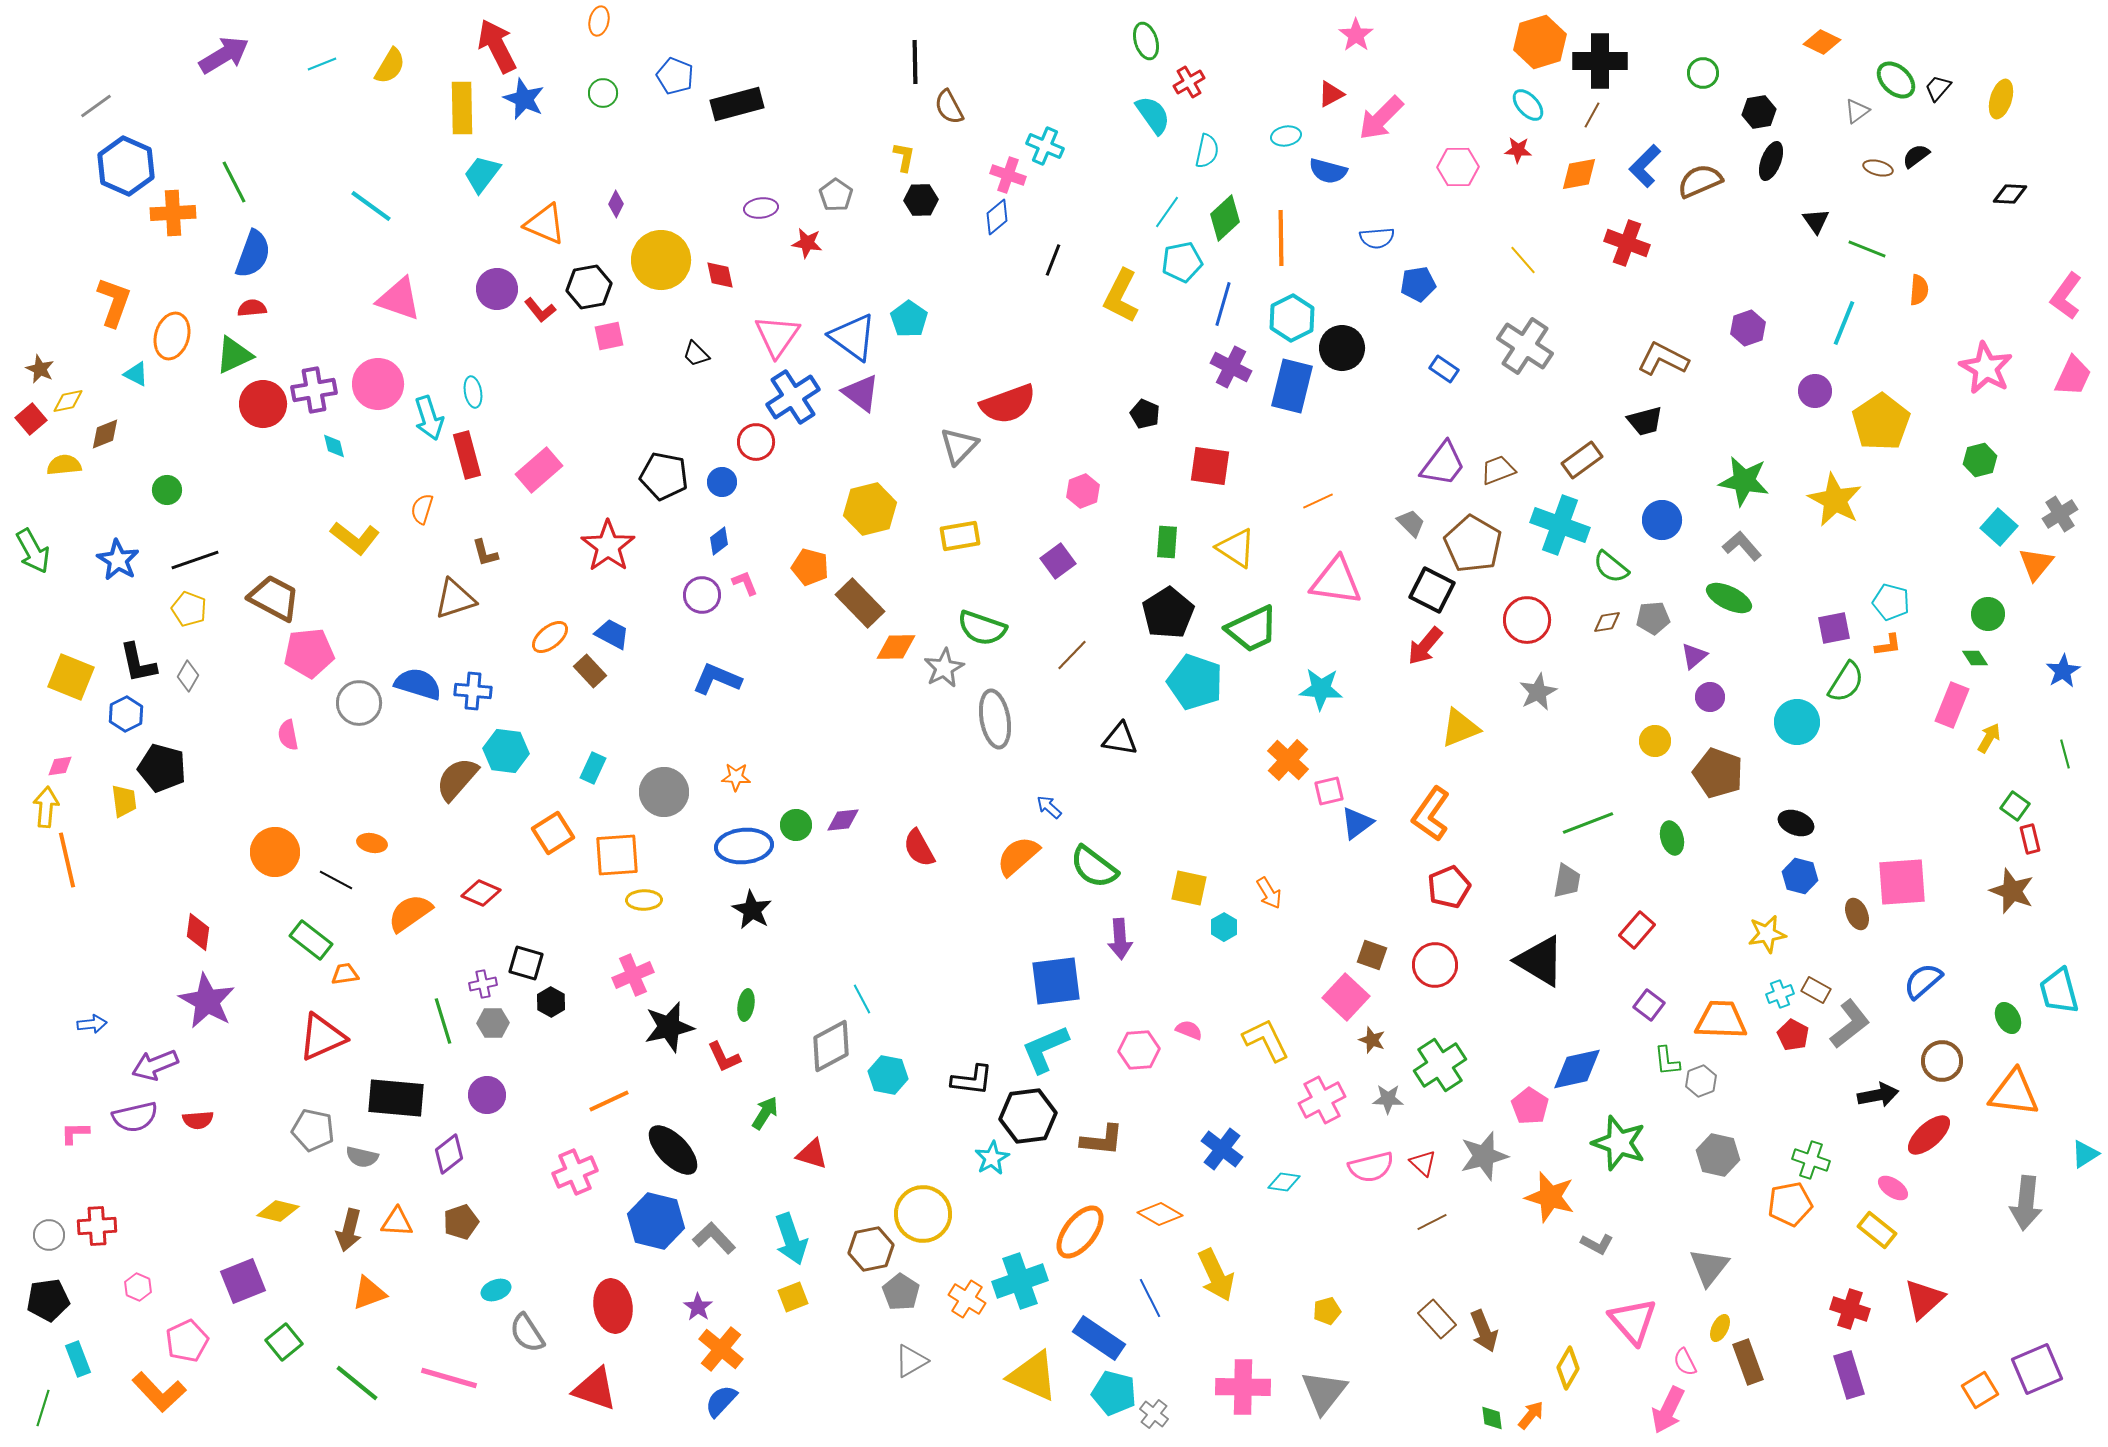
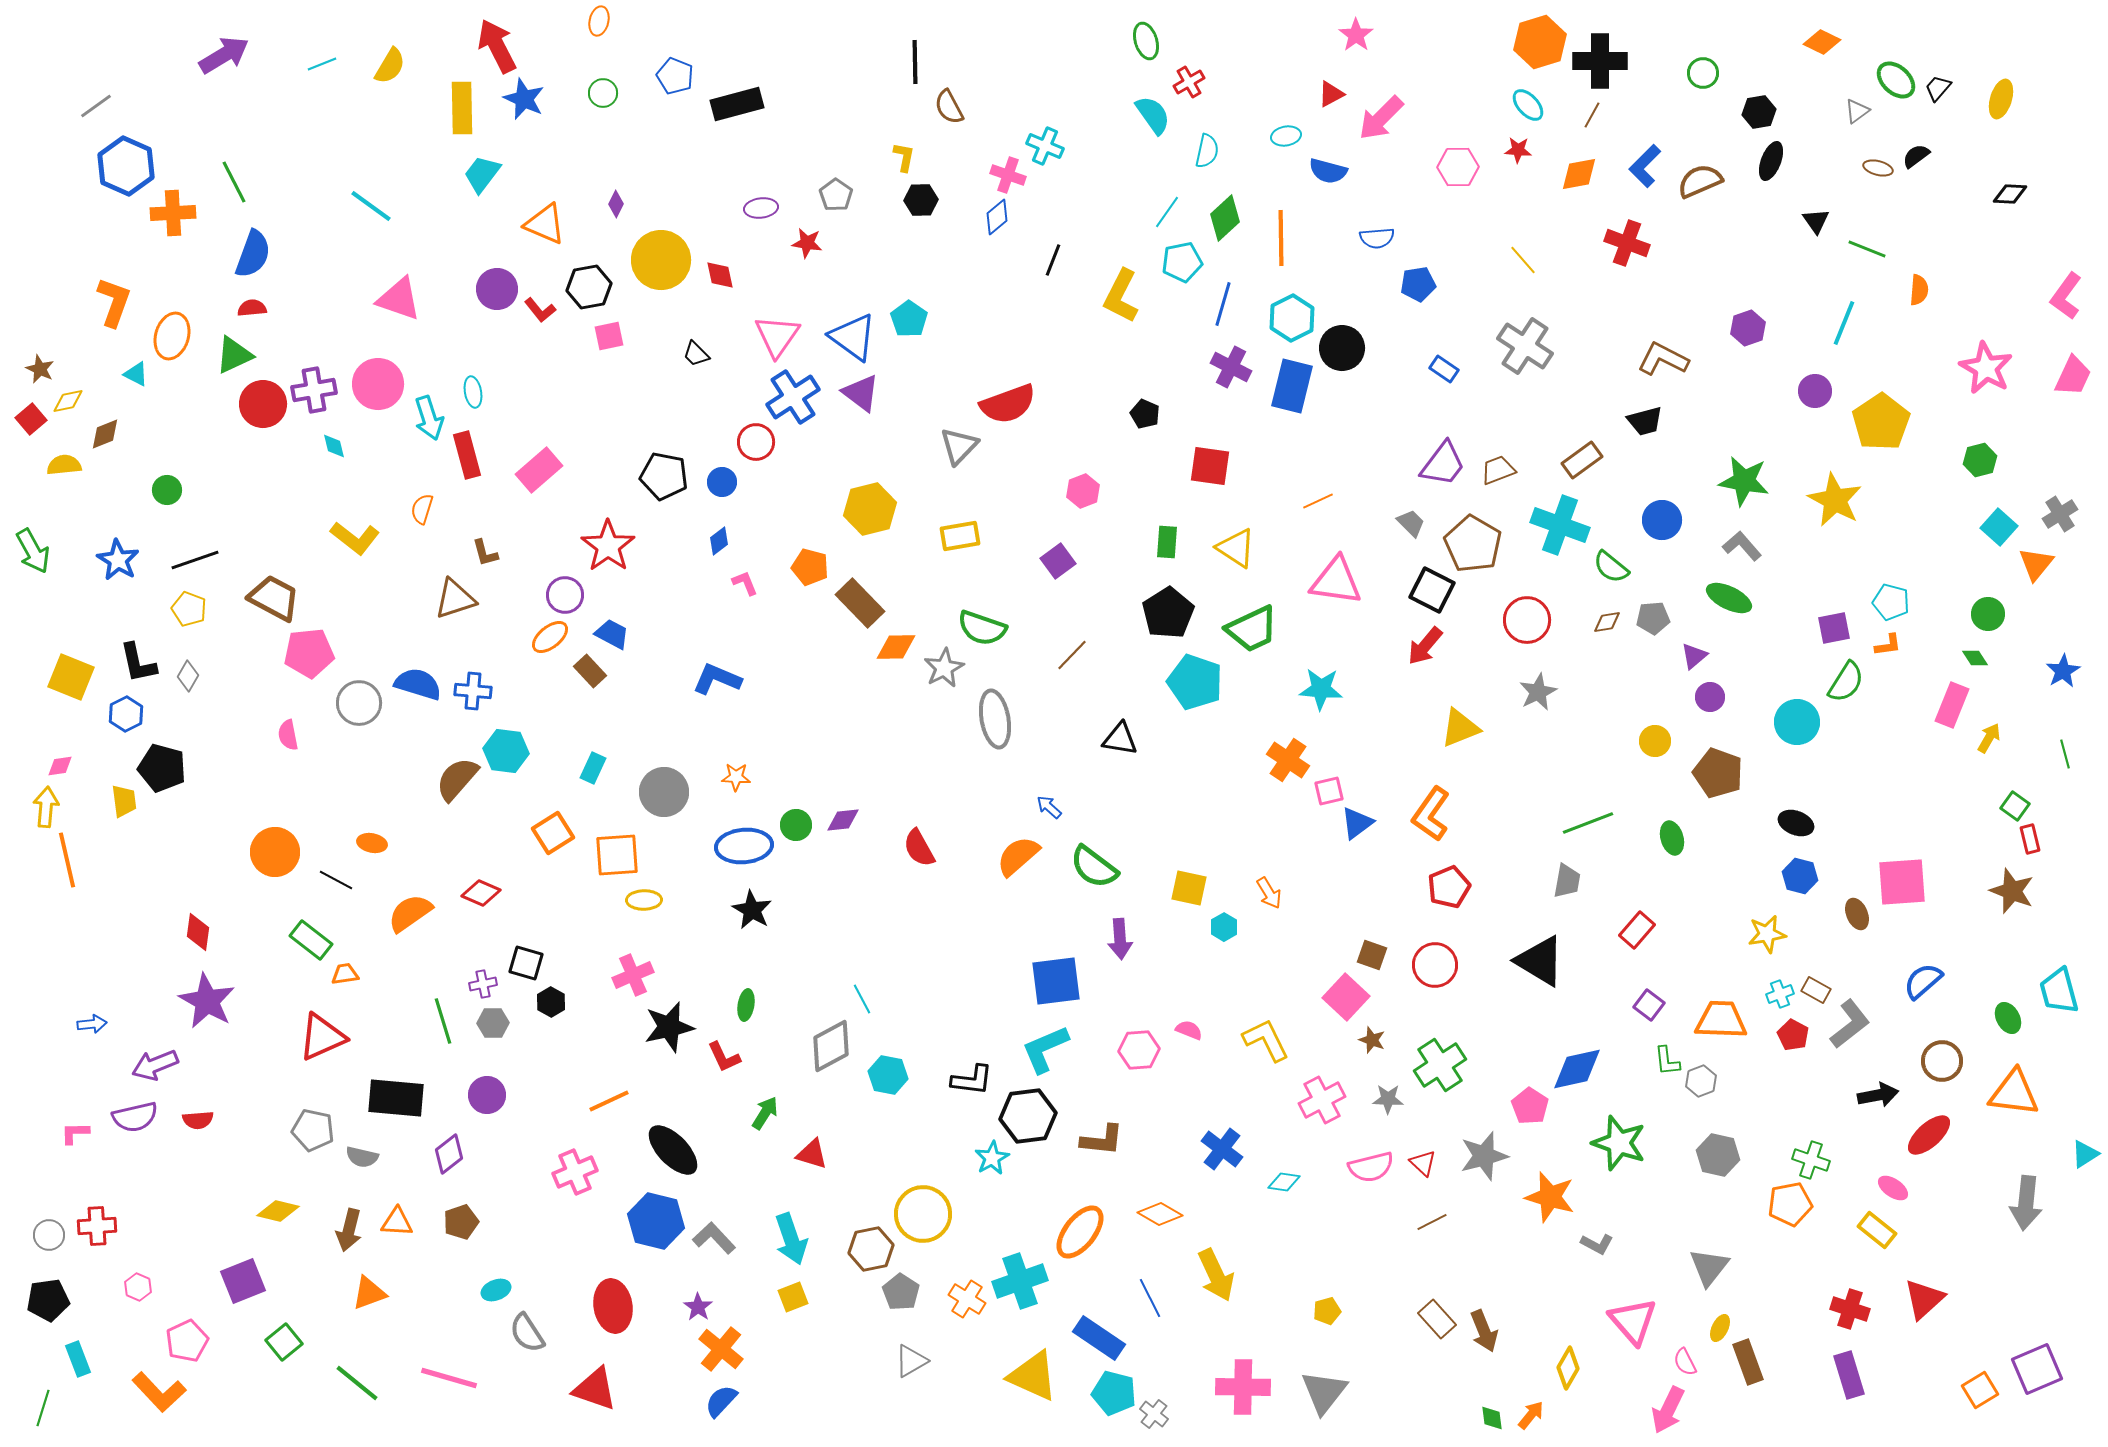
purple circle at (702, 595): moved 137 px left
orange cross at (1288, 760): rotated 9 degrees counterclockwise
